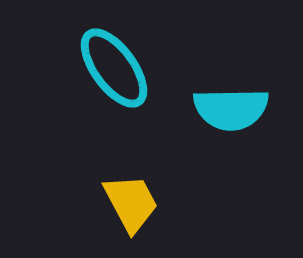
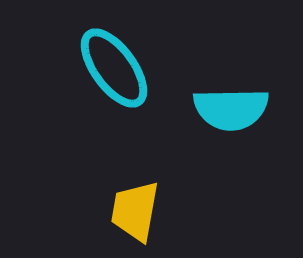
yellow trapezoid: moved 4 px right, 8 px down; rotated 142 degrees counterclockwise
